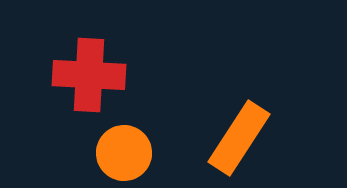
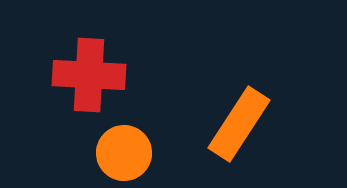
orange rectangle: moved 14 px up
